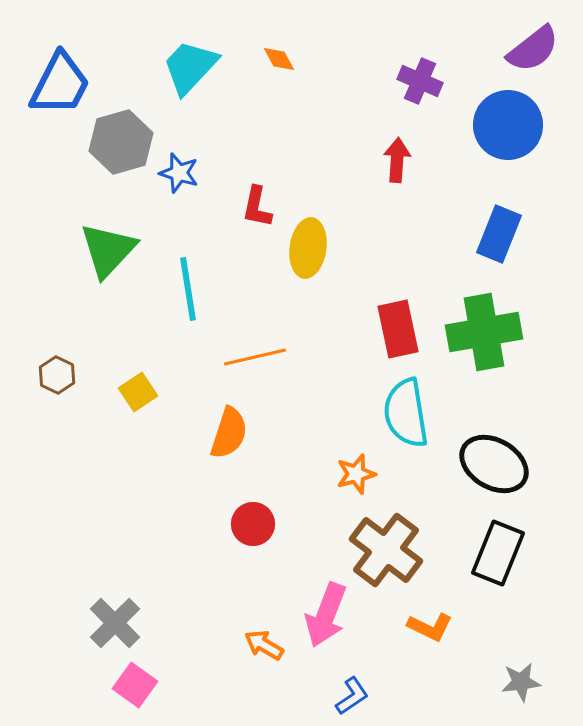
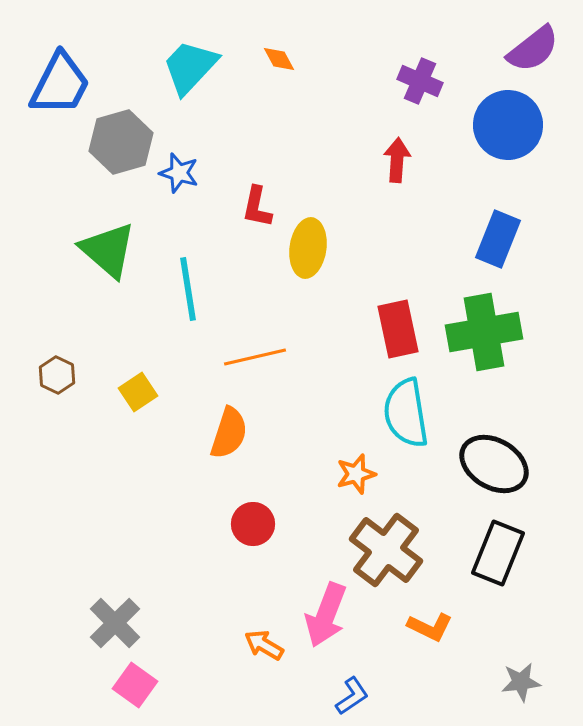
blue rectangle: moved 1 px left, 5 px down
green triangle: rotated 32 degrees counterclockwise
